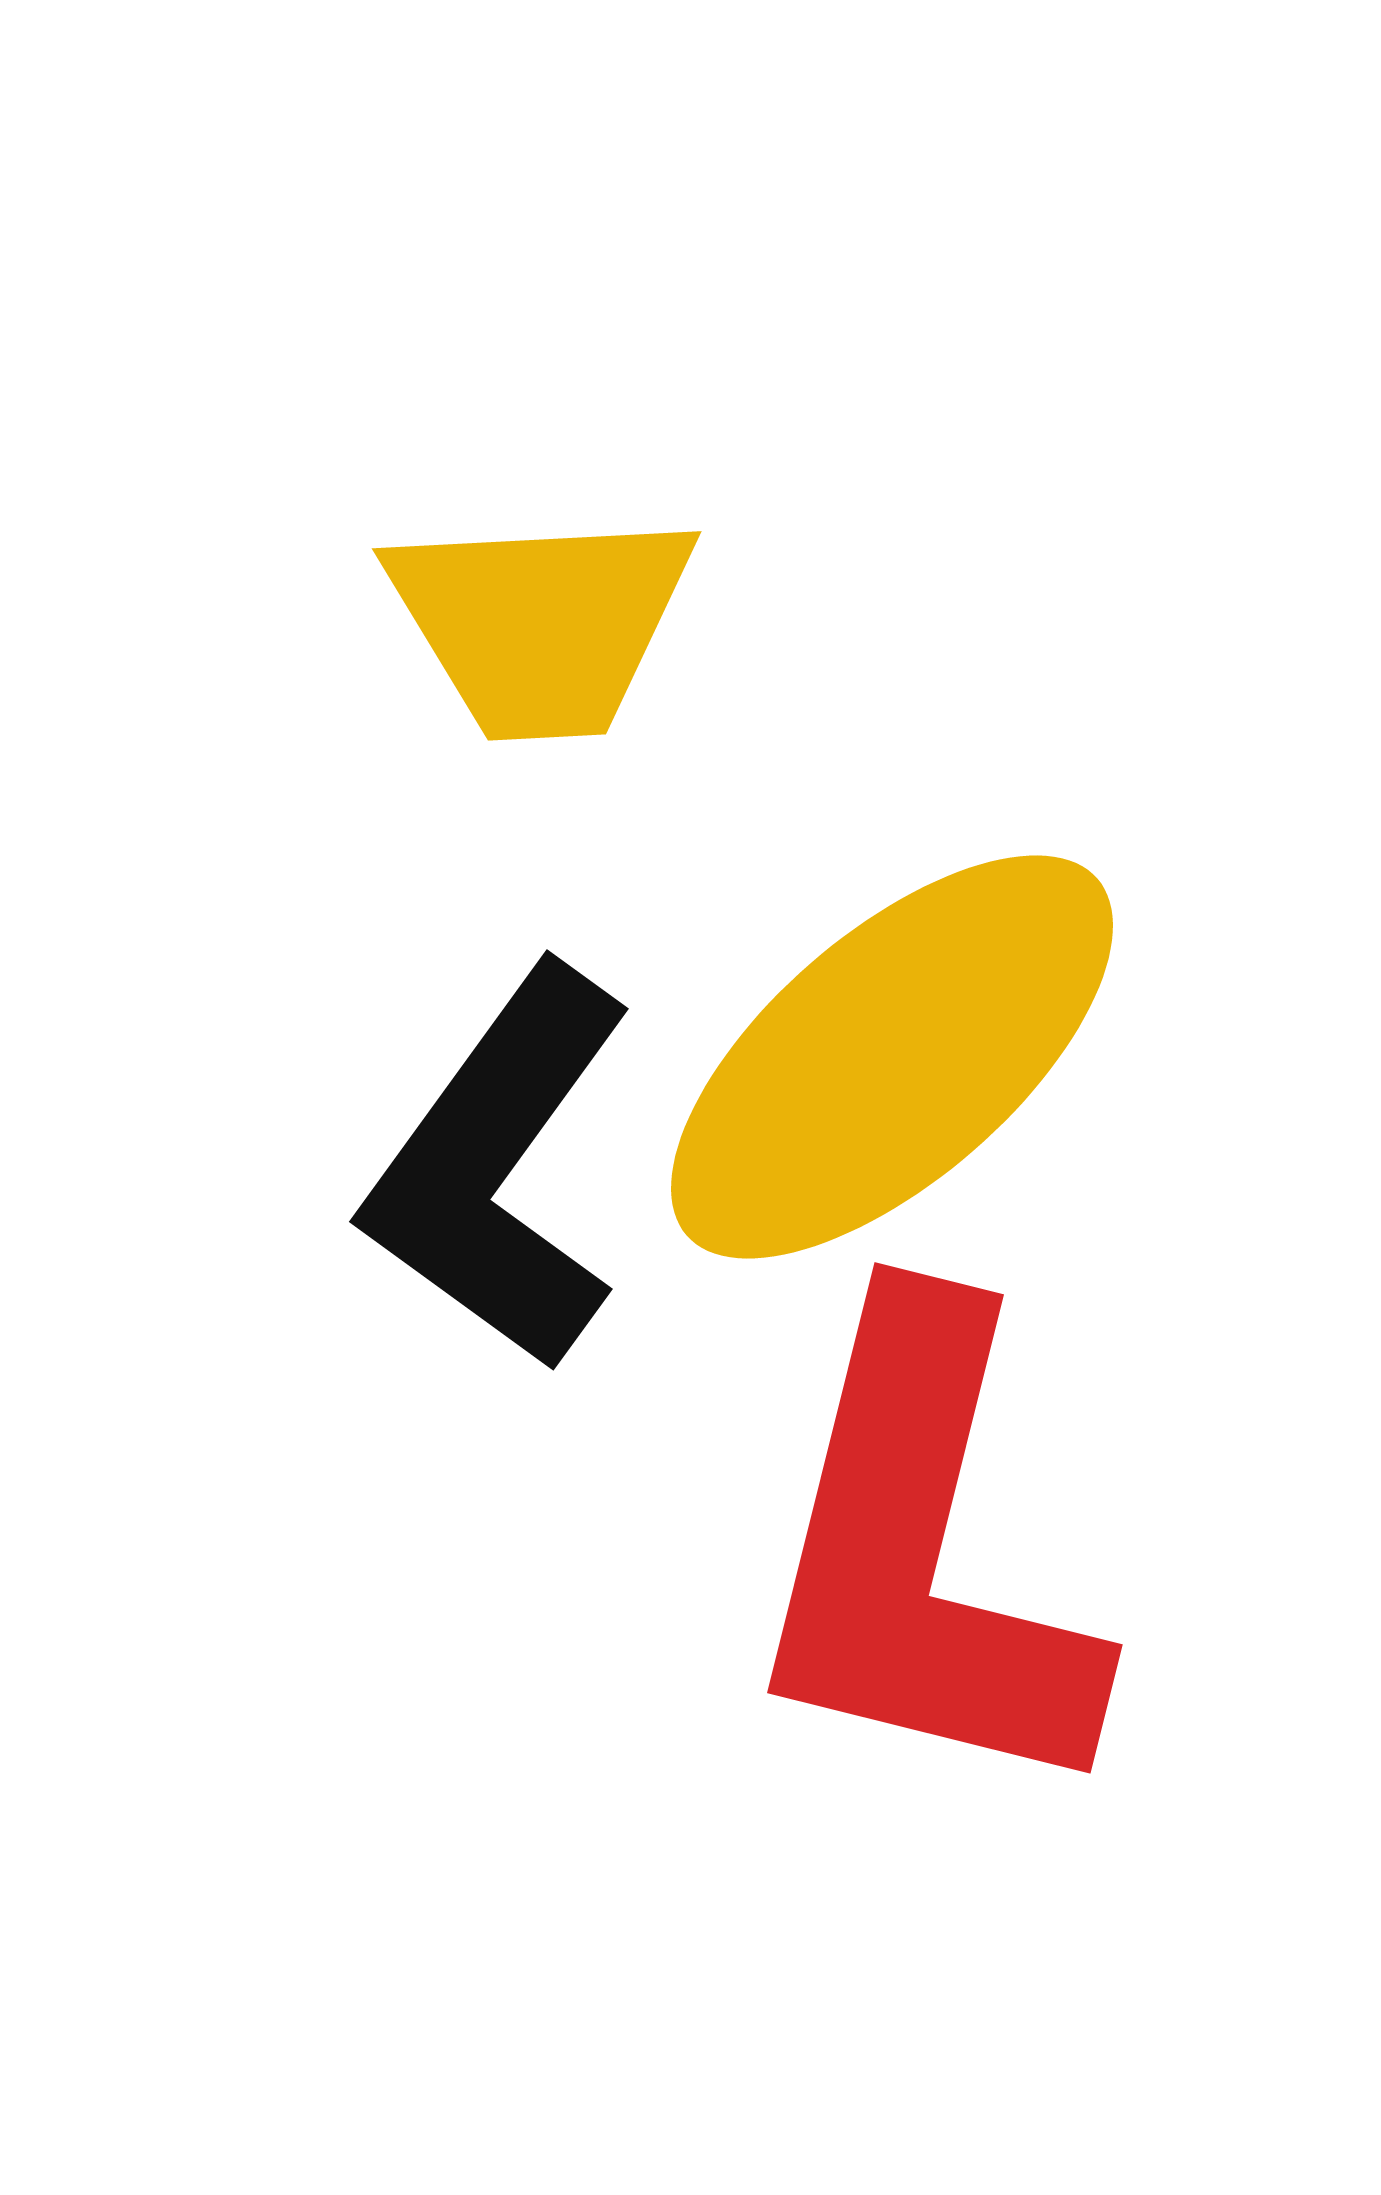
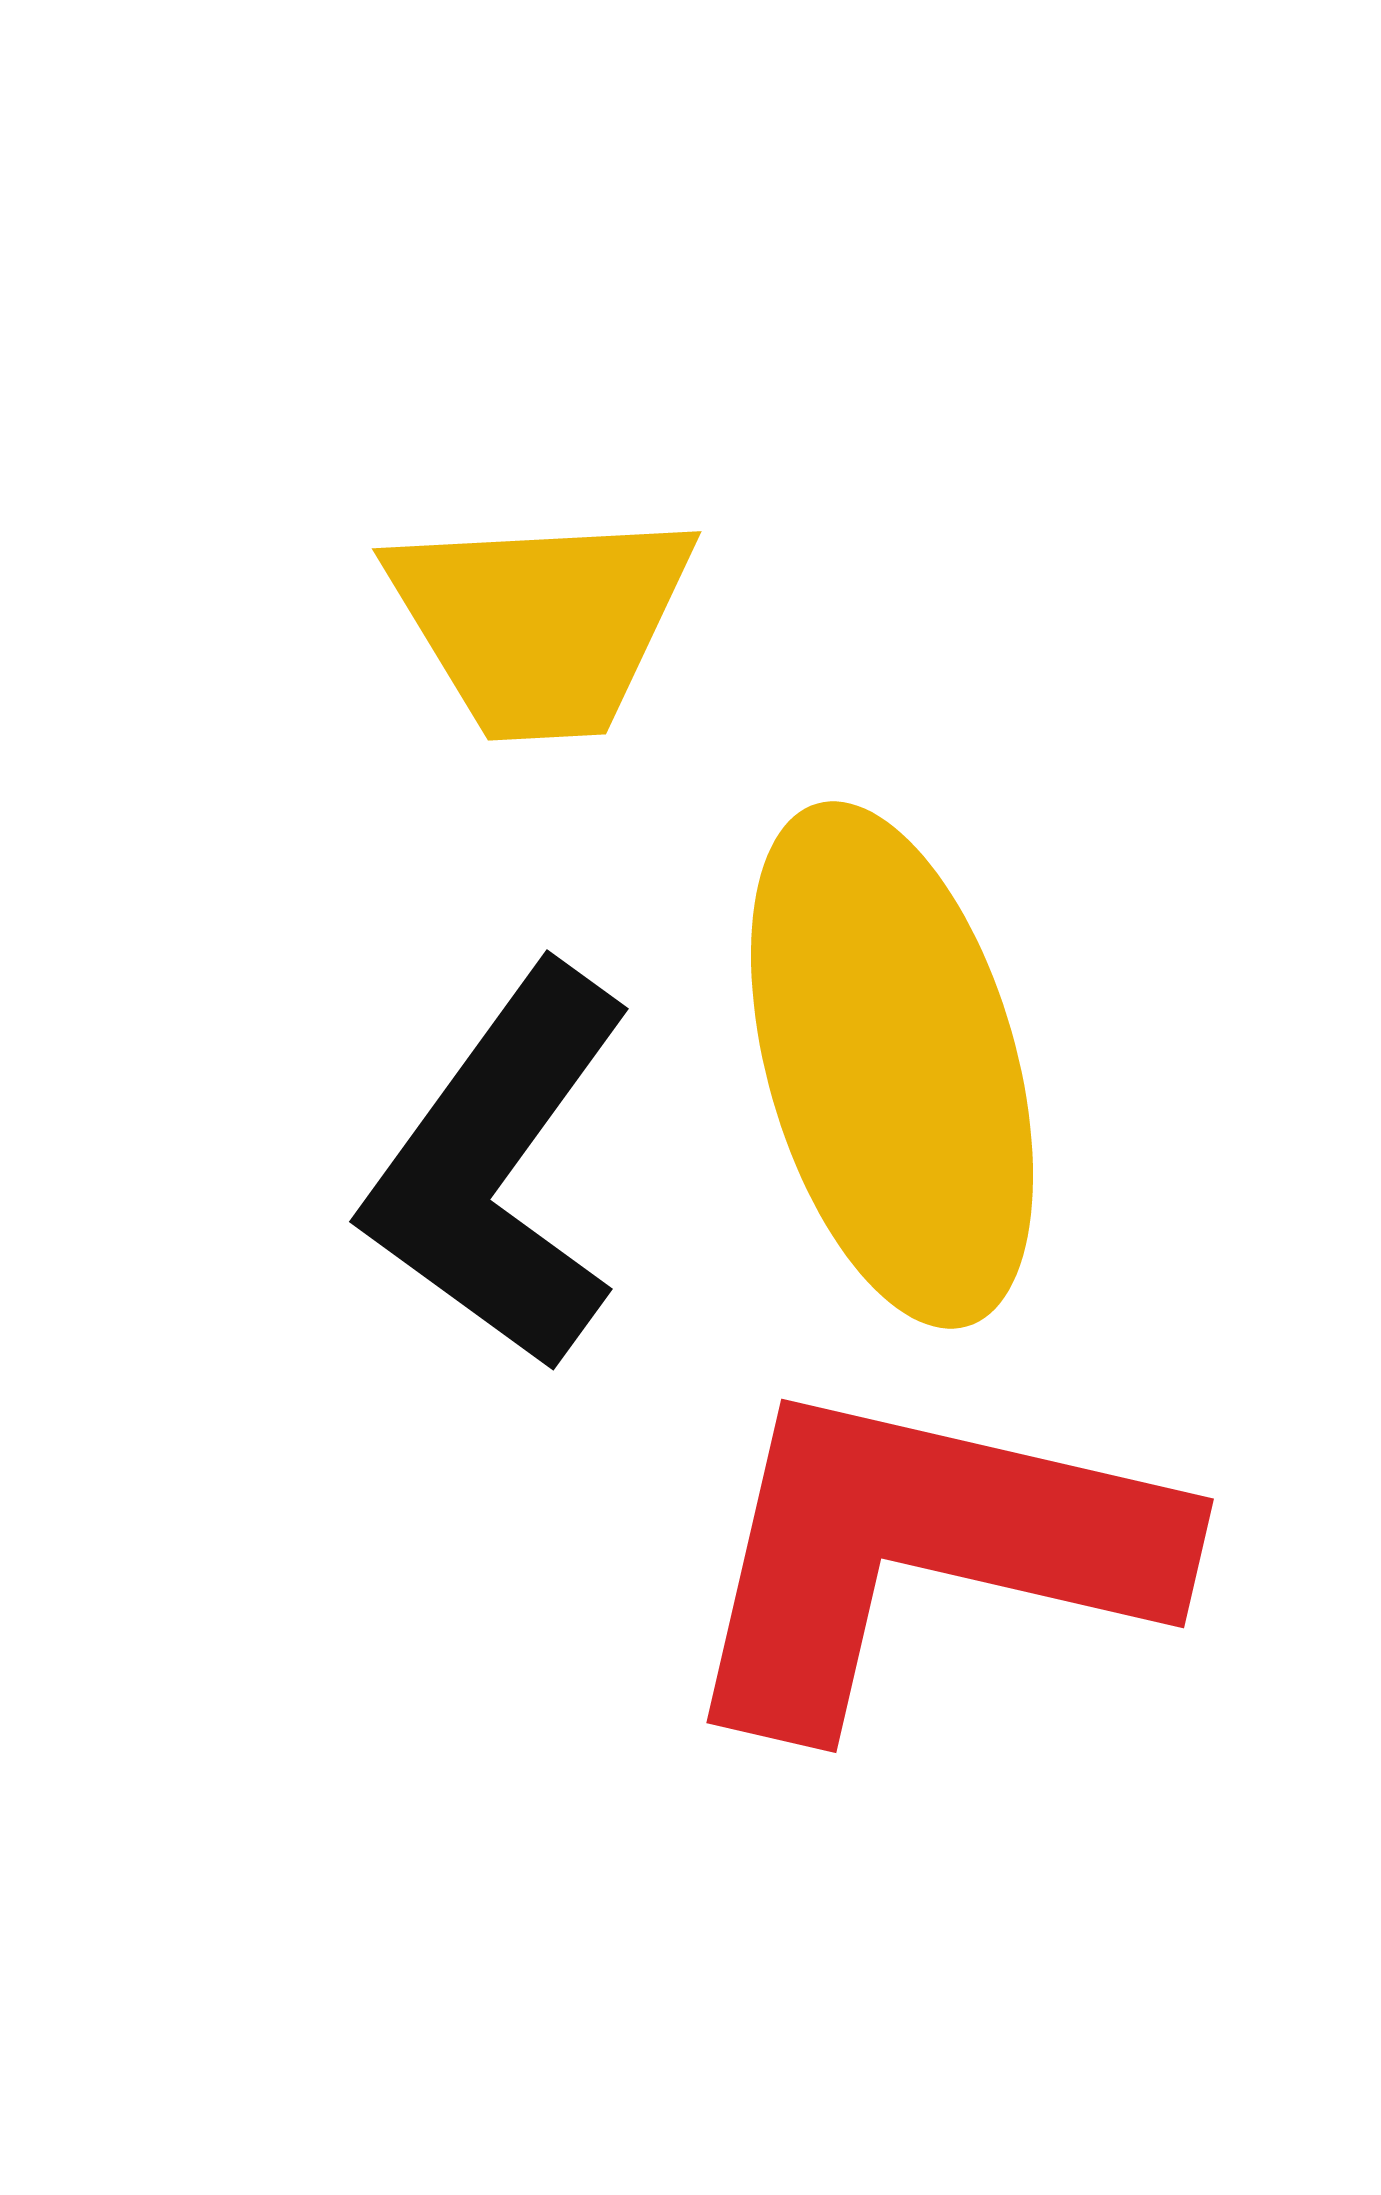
yellow ellipse: moved 8 px down; rotated 65 degrees counterclockwise
red L-shape: rotated 89 degrees clockwise
